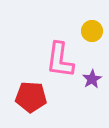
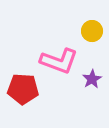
pink L-shape: moved 1 px left, 1 px down; rotated 78 degrees counterclockwise
red pentagon: moved 8 px left, 8 px up
